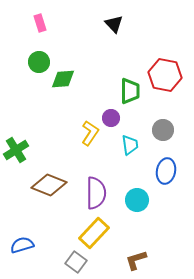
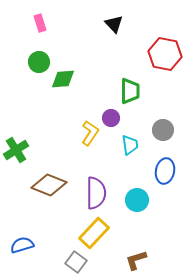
red hexagon: moved 21 px up
blue ellipse: moved 1 px left
